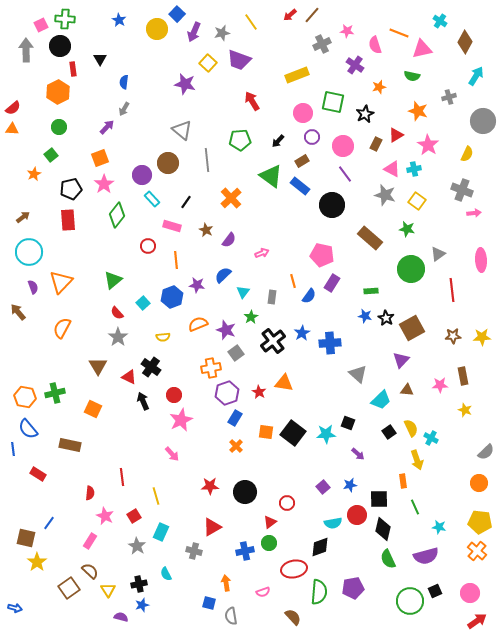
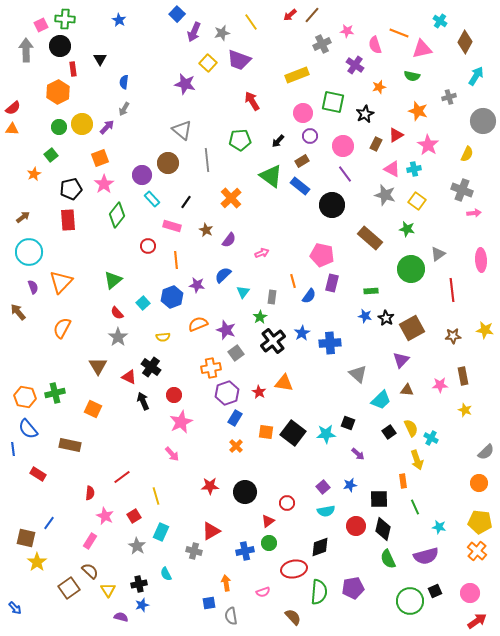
yellow circle at (157, 29): moved 75 px left, 95 px down
purple circle at (312, 137): moved 2 px left, 1 px up
purple rectangle at (332, 283): rotated 18 degrees counterclockwise
green star at (251, 317): moved 9 px right
yellow star at (482, 337): moved 3 px right, 7 px up; rotated 12 degrees clockwise
pink star at (181, 420): moved 2 px down
red line at (122, 477): rotated 60 degrees clockwise
red circle at (357, 515): moved 1 px left, 11 px down
red triangle at (270, 522): moved 2 px left, 1 px up
cyan semicircle at (333, 523): moved 7 px left, 12 px up
red triangle at (212, 527): moved 1 px left, 4 px down
blue square at (209, 603): rotated 24 degrees counterclockwise
blue arrow at (15, 608): rotated 32 degrees clockwise
